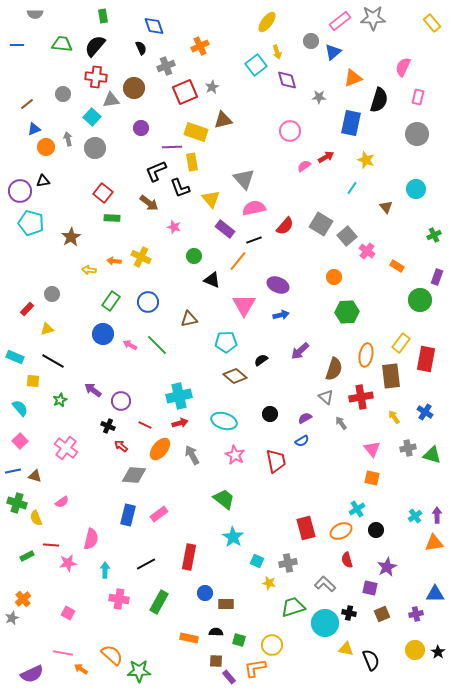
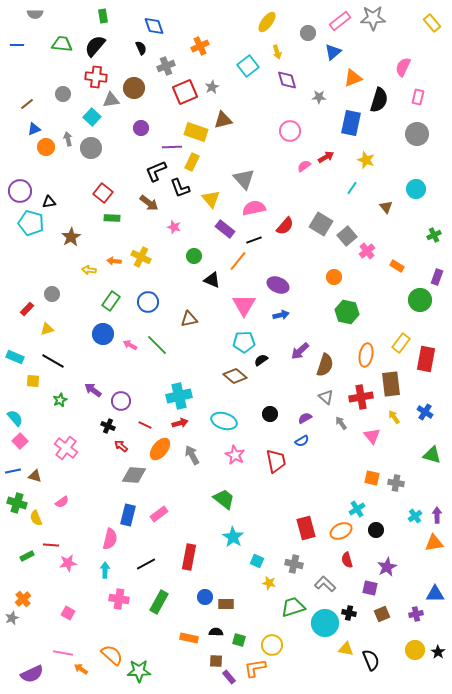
gray circle at (311, 41): moved 3 px left, 8 px up
cyan square at (256, 65): moved 8 px left, 1 px down
gray circle at (95, 148): moved 4 px left
yellow rectangle at (192, 162): rotated 36 degrees clockwise
black triangle at (43, 181): moved 6 px right, 21 px down
pink cross at (367, 251): rotated 14 degrees clockwise
green hexagon at (347, 312): rotated 15 degrees clockwise
cyan pentagon at (226, 342): moved 18 px right
brown semicircle at (334, 369): moved 9 px left, 4 px up
brown rectangle at (391, 376): moved 8 px down
cyan semicircle at (20, 408): moved 5 px left, 10 px down
gray cross at (408, 448): moved 12 px left, 35 px down; rotated 21 degrees clockwise
pink triangle at (372, 449): moved 13 px up
pink semicircle at (91, 539): moved 19 px right
gray cross at (288, 563): moved 6 px right, 1 px down; rotated 24 degrees clockwise
blue circle at (205, 593): moved 4 px down
